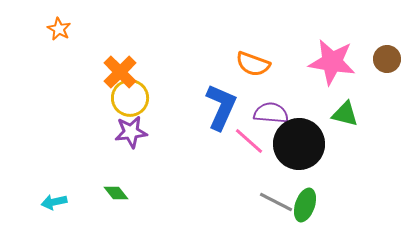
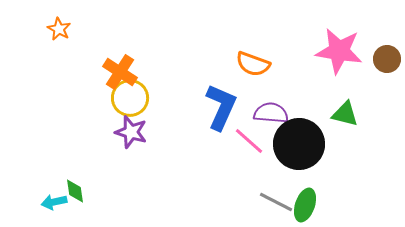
pink star: moved 7 px right, 11 px up
orange cross: rotated 12 degrees counterclockwise
purple star: rotated 24 degrees clockwise
green diamond: moved 41 px left, 2 px up; rotated 30 degrees clockwise
